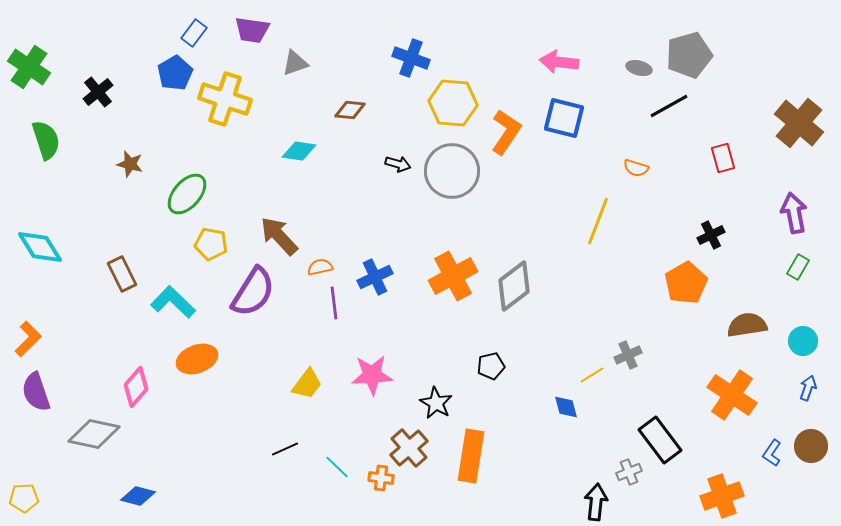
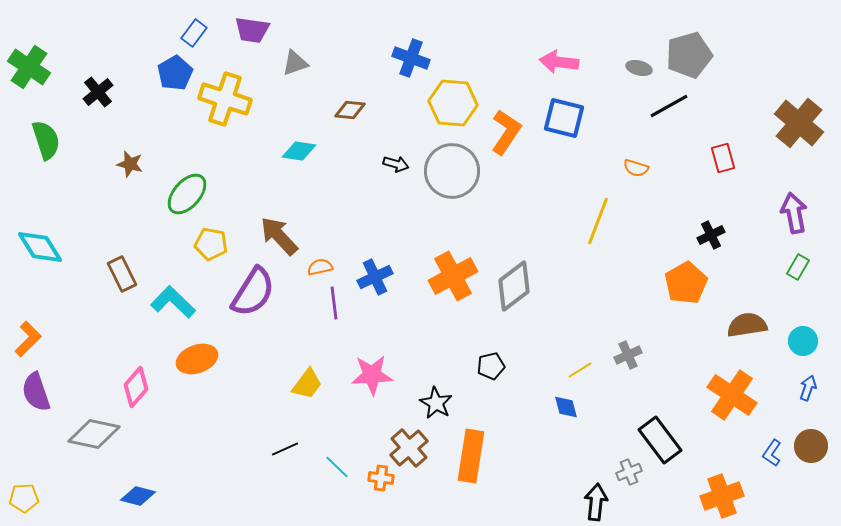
black arrow at (398, 164): moved 2 px left
yellow line at (592, 375): moved 12 px left, 5 px up
